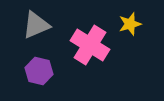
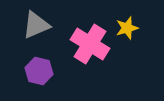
yellow star: moved 3 px left, 4 px down
pink cross: moved 1 px up
